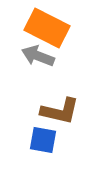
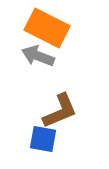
brown L-shape: rotated 36 degrees counterclockwise
blue square: moved 1 px up
